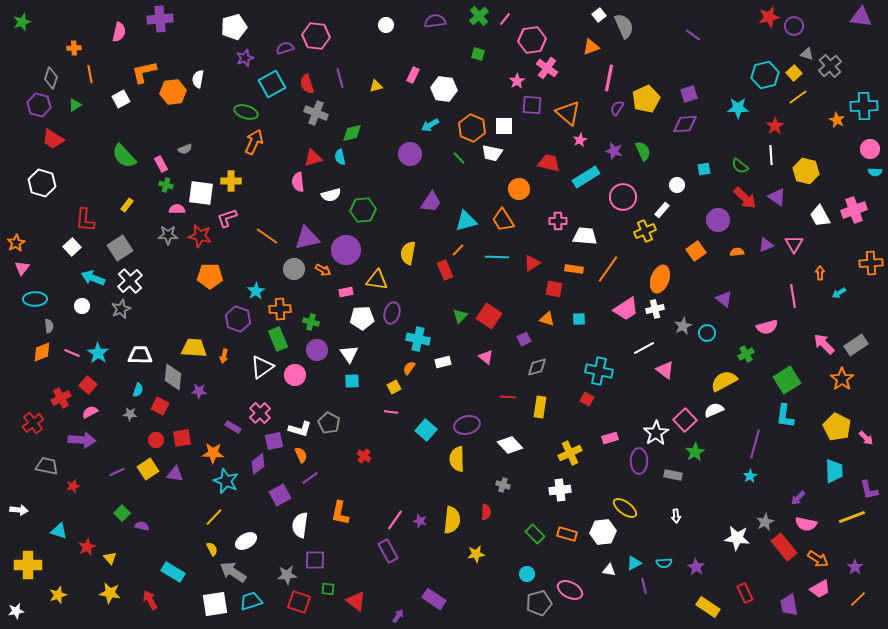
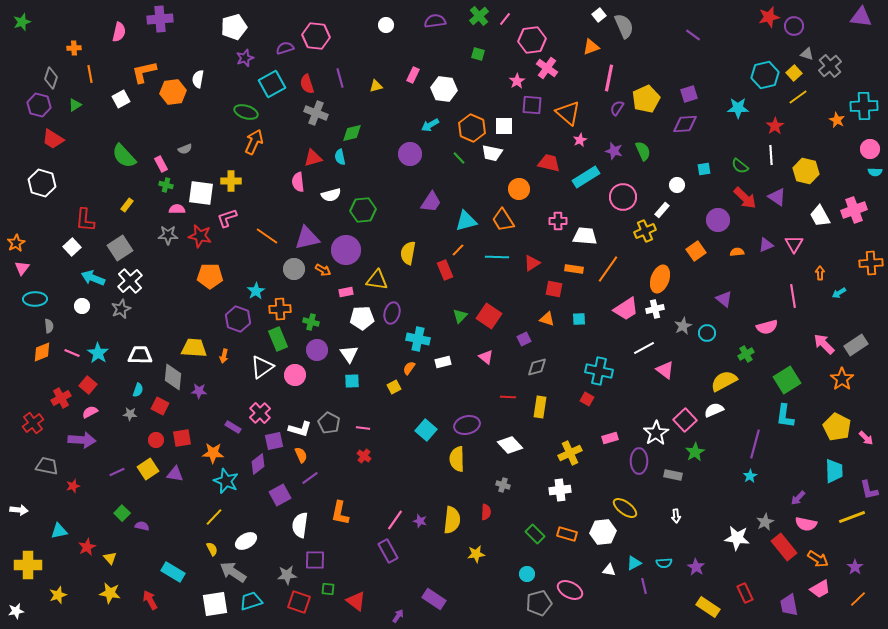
pink line at (391, 412): moved 28 px left, 16 px down
cyan triangle at (59, 531): rotated 30 degrees counterclockwise
